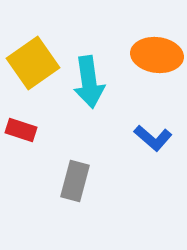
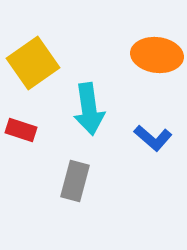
cyan arrow: moved 27 px down
